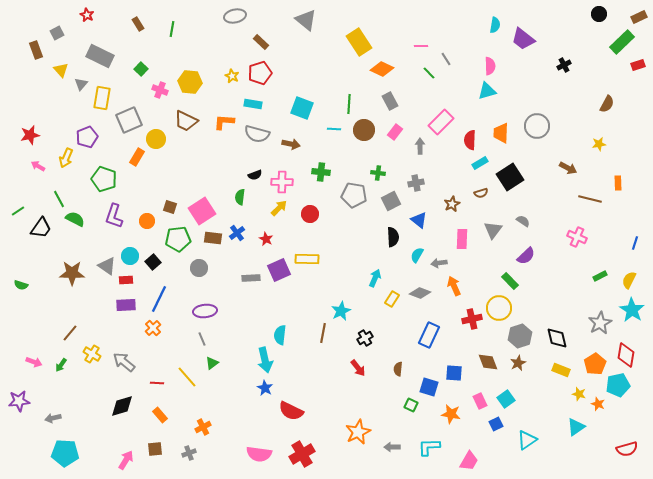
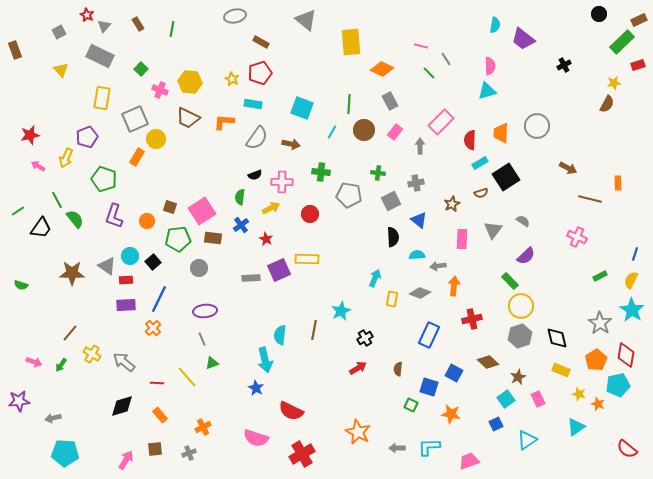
brown rectangle at (639, 17): moved 3 px down
gray square at (57, 33): moved 2 px right, 1 px up
brown rectangle at (261, 42): rotated 14 degrees counterclockwise
yellow rectangle at (359, 42): moved 8 px left; rotated 28 degrees clockwise
pink line at (421, 46): rotated 16 degrees clockwise
brown rectangle at (36, 50): moved 21 px left
yellow star at (232, 76): moved 3 px down
gray triangle at (81, 84): moved 23 px right, 58 px up
gray square at (129, 120): moved 6 px right, 1 px up
brown trapezoid at (186, 121): moved 2 px right, 3 px up
cyan line at (334, 129): moved 2 px left, 3 px down; rotated 64 degrees counterclockwise
gray semicircle at (257, 134): moved 4 px down; rotated 70 degrees counterclockwise
yellow star at (599, 144): moved 15 px right, 61 px up
black square at (510, 177): moved 4 px left
gray pentagon at (354, 195): moved 5 px left
green line at (59, 199): moved 2 px left, 1 px down
yellow arrow at (279, 208): moved 8 px left; rotated 18 degrees clockwise
green semicircle at (75, 219): rotated 24 degrees clockwise
blue cross at (237, 233): moved 4 px right, 8 px up
blue line at (635, 243): moved 11 px down
cyan semicircle at (417, 255): rotated 56 degrees clockwise
gray arrow at (439, 263): moved 1 px left, 3 px down
yellow semicircle at (629, 280): moved 2 px right
orange arrow at (454, 286): rotated 30 degrees clockwise
yellow rectangle at (392, 299): rotated 21 degrees counterclockwise
yellow circle at (499, 308): moved 22 px right, 2 px up
gray star at (600, 323): rotated 10 degrees counterclockwise
brown line at (323, 333): moved 9 px left, 3 px up
brown diamond at (488, 362): rotated 25 degrees counterclockwise
green triangle at (212, 363): rotated 16 degrees clockwise
brown star at (518, 363): moved 14 px down
orange pentagon at (595, 364): moved 1 px right, 4 px up
red arrow at (358, 368): rotated 84 degrees counterclockwise
blue square at (454, 373): rotated 24 degrees clockwise
blue star at (265, 388): moved 9 px left
pink rectangle at (480, 401): moved 58 px right, 2 px up
orange star at (358, 432): rotated 20 degrees counterclockwise
gray arrow at (392, 447): moved 5 px right, 1 px down
red semicircle at (627, 449): rotated 55 degrees clockwise
pink semicircle at (259, 454): moved 3 px left, 16 px up; rotated 10 degrees clockwise
pink trapezoid at (469, 461): rotated 140 degrees counterclockwise
